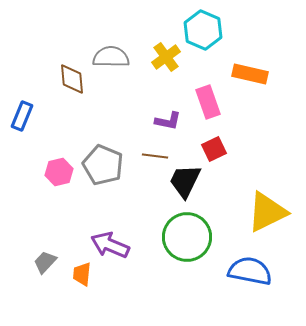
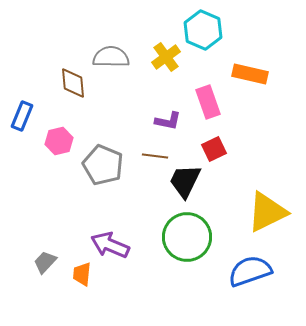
brown diamond: moved 1 px right, 4 px down
pink hexagon: moved 31 px up
blue semicircle: rotated 30 degrees counterclockwise
